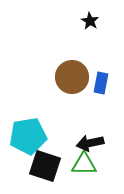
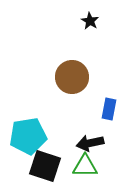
blue rectangle: moved 8 px right, 26 px down
green triangle: moved 1 px right, 2 px down
